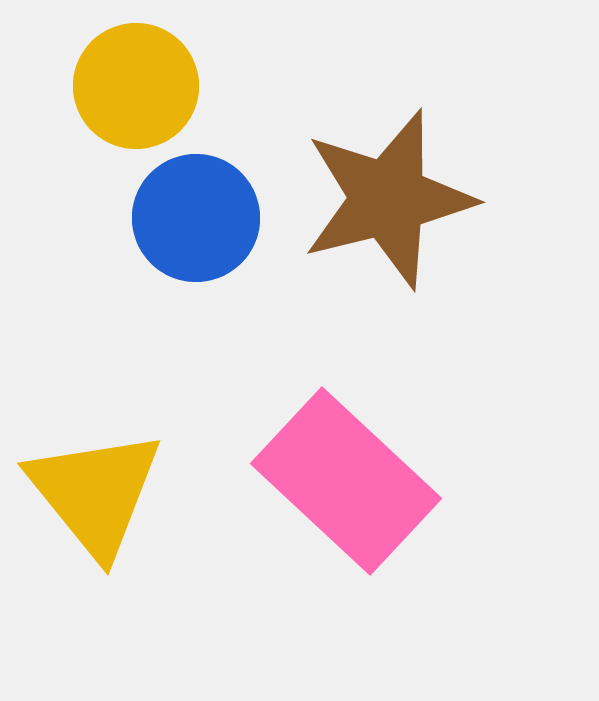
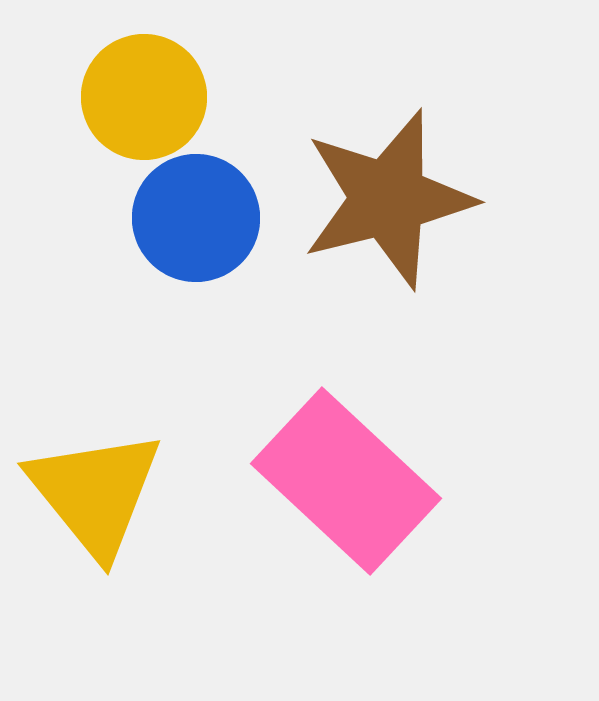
yellow circle: moved 8 px right, 11 px down
